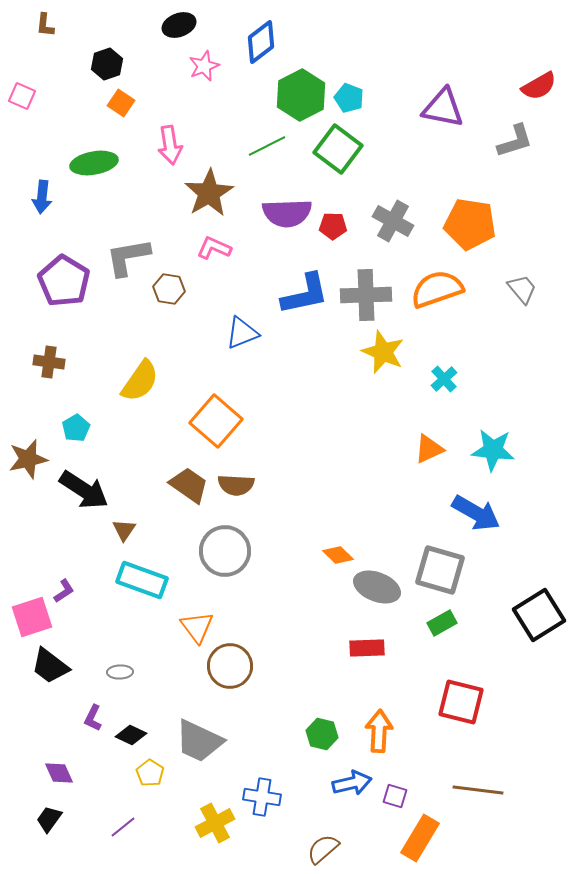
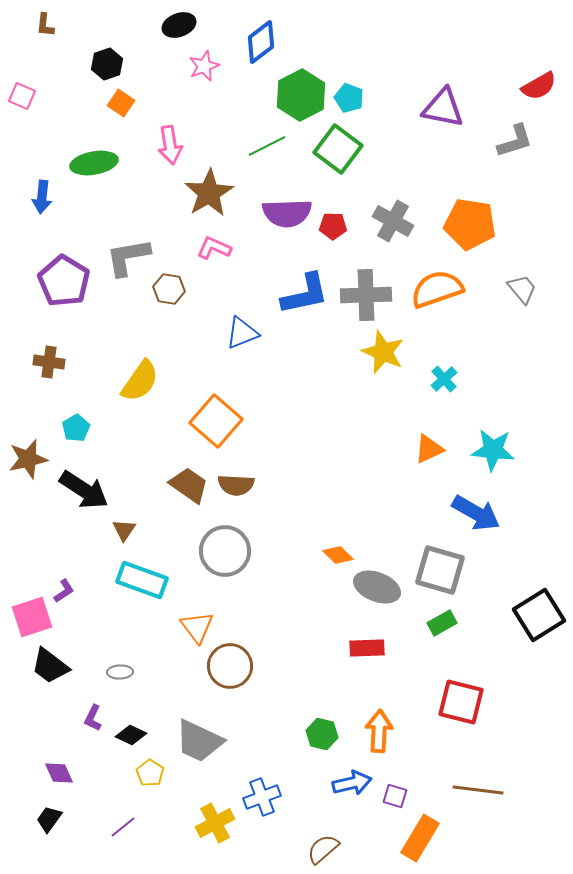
blue cross at (262, 797): rotated 30 degrees counterclockwise
